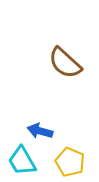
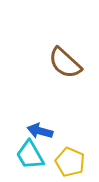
cyan trapezoid: moved 8 px right, 6 px up
